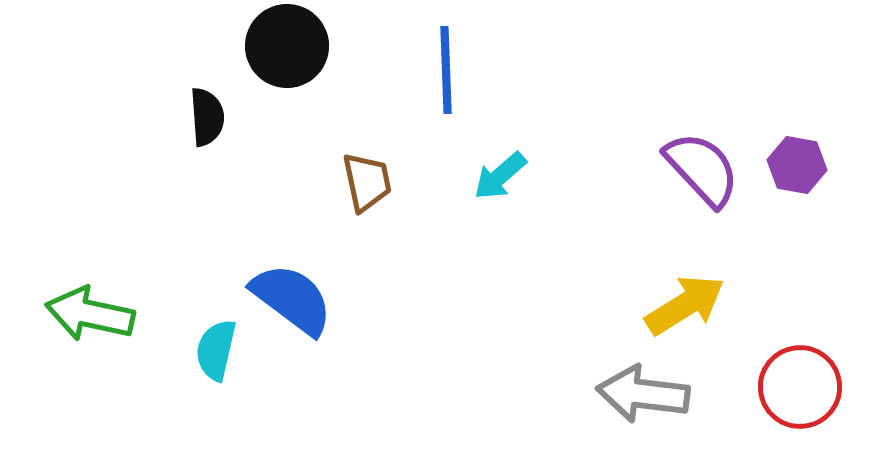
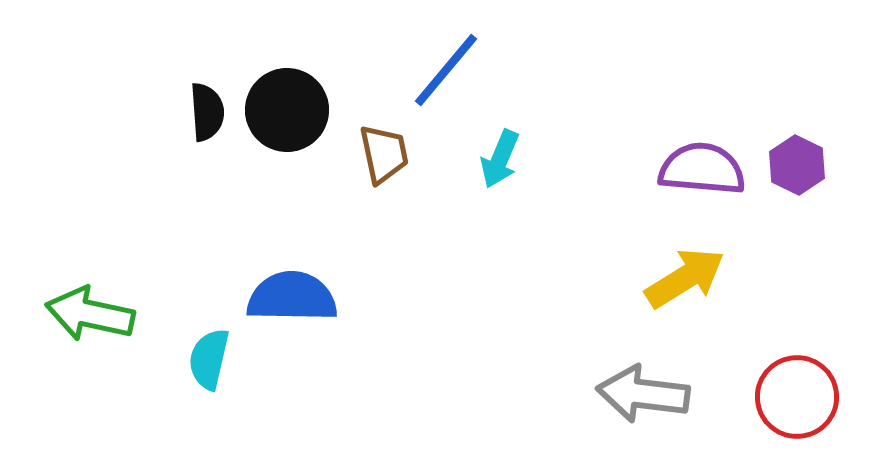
black circle: moved 64 px down
blue line: rotated 42 degrees clockwise
black semicircle: moved 5 px up
purple hexagon: rotated 16 degrees clockwise
purple semicircle: rotated 42 degrees counterclockwise
cyan arrow: moved 17 px up; rotated 26 degrees counterclockwise
brown trapezoid: moved 17 px right, 28 px up
blue semicircle: moved 2 px up; rotated 36 degrees counterclockwise
yellow arrow: moved 27 px up
cyan semicircle: moved 7 px left, 9 px down
red circle: moved 3 px left, 10 px down
